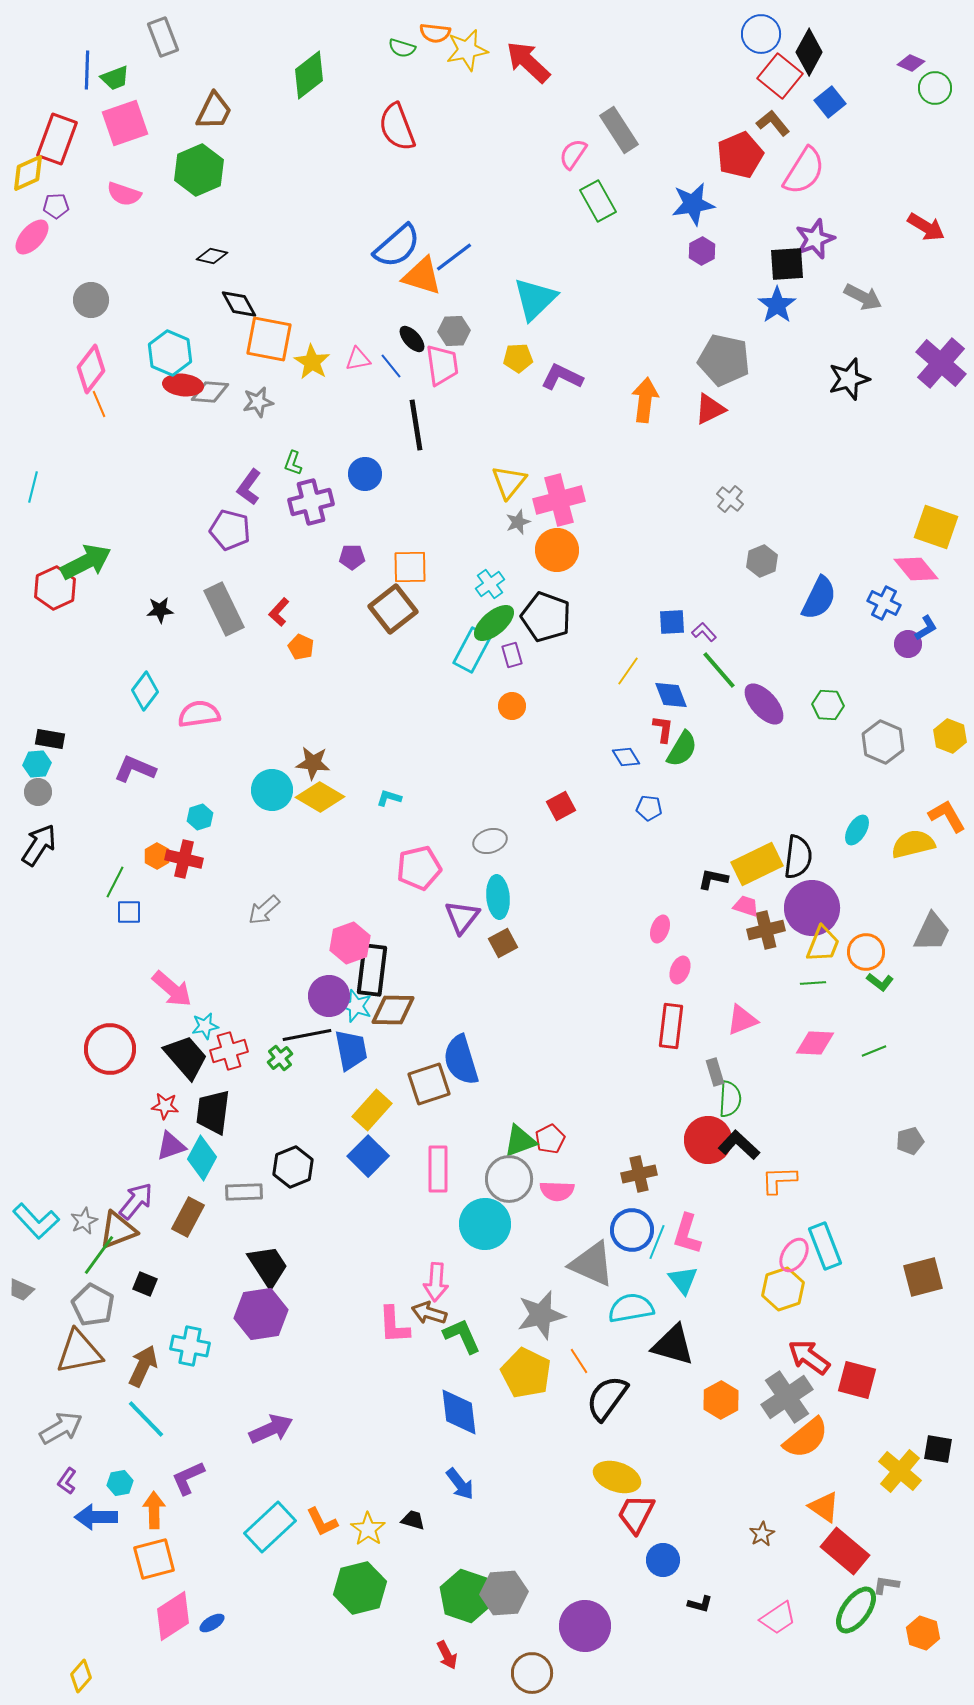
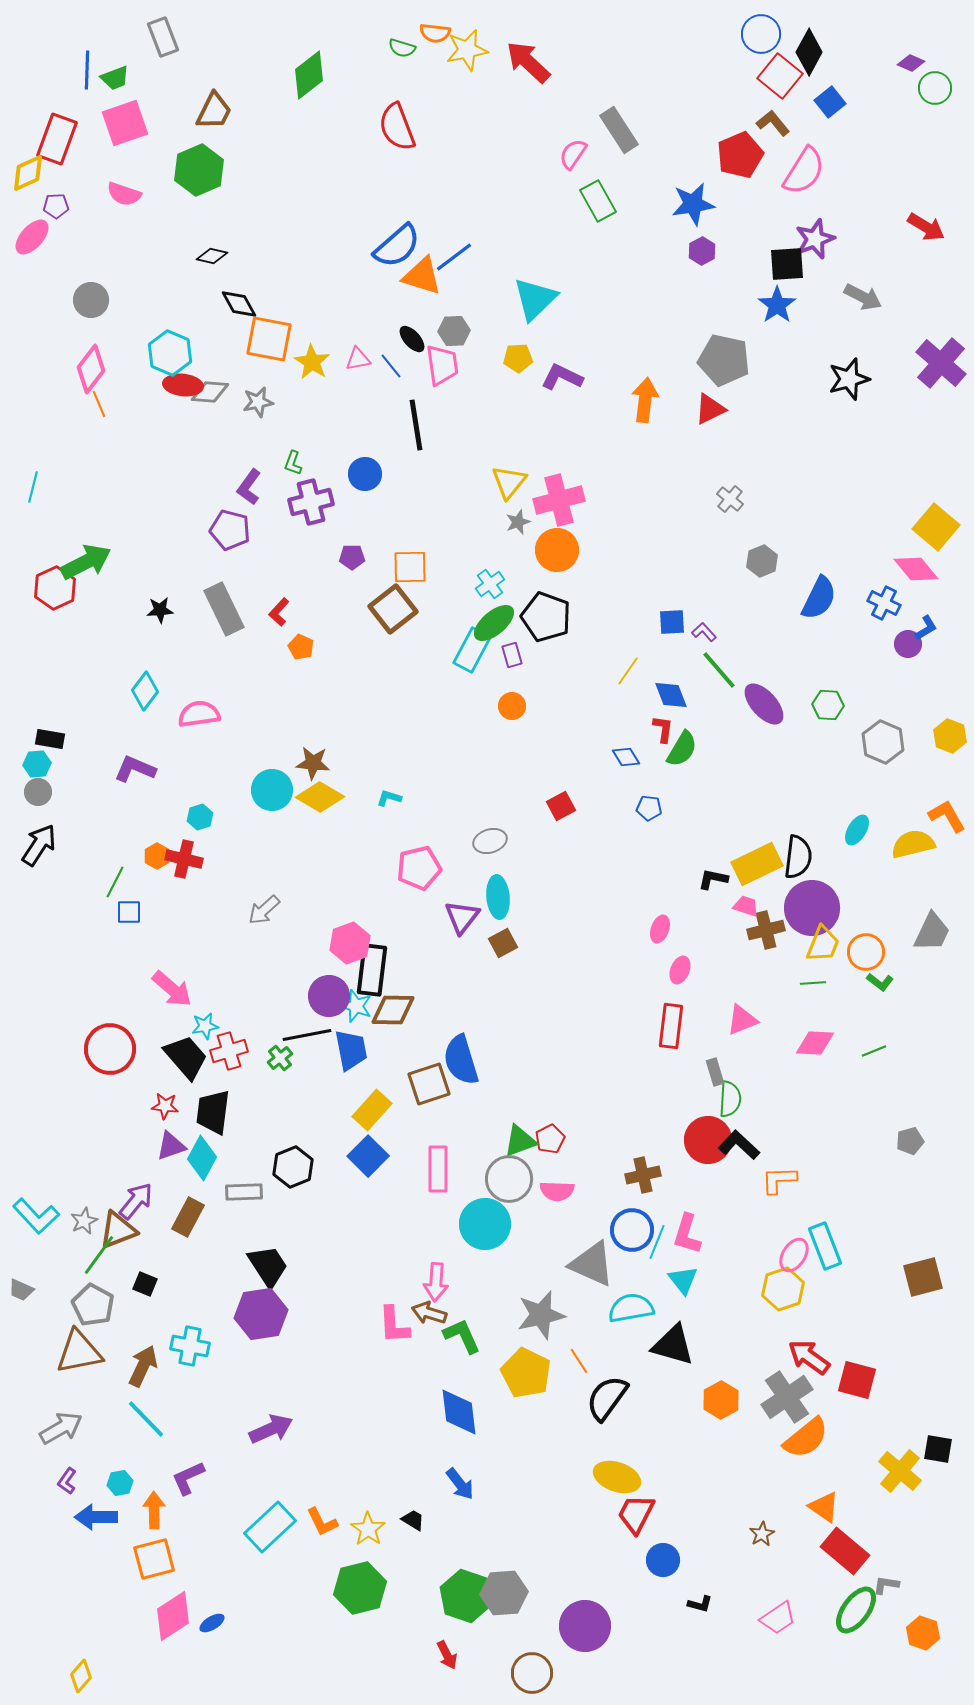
yellow square at (936, 527): rotated 21 degrees clockwise
brown cross at (639, 1174): moved 4 px right, 1 px down
cyan L-shape at (36, 1221): moved 5 px up
black trapezoid at (413, 1520): rotated 15 degrees clockwise
